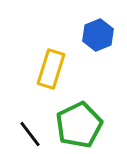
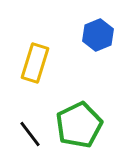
yellow rectangle: moved 16 px left, 6 px up
